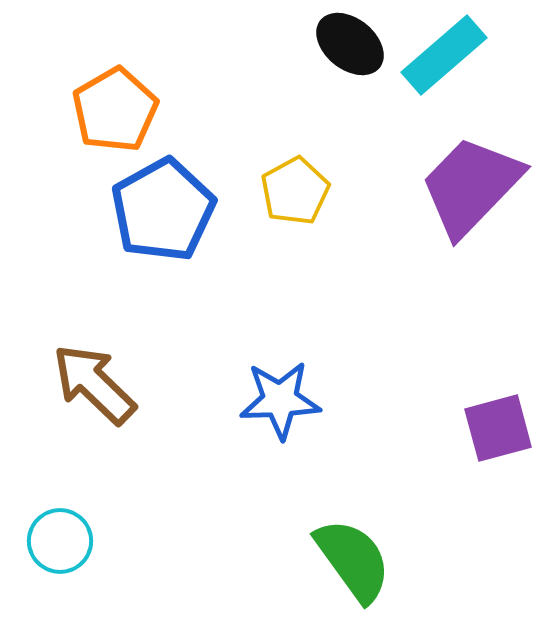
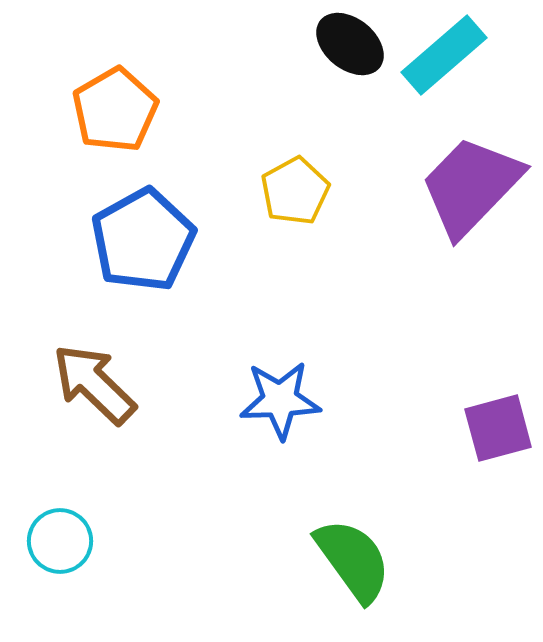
blue pentagon: moved 20 px left, 30 px down
